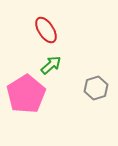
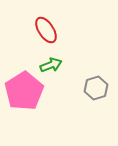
green arrow: rotated 20 degrees clockwise
pink pentagon: moved 2 px left, 3 px up
